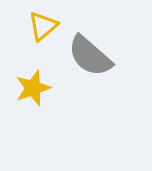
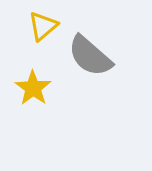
yellow star: rotated 18 degrees counterclockwise
